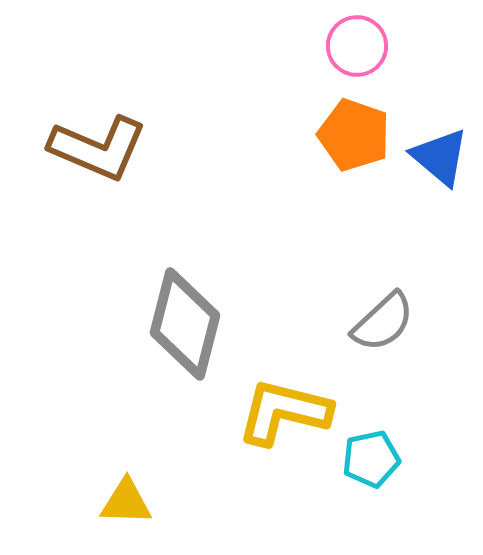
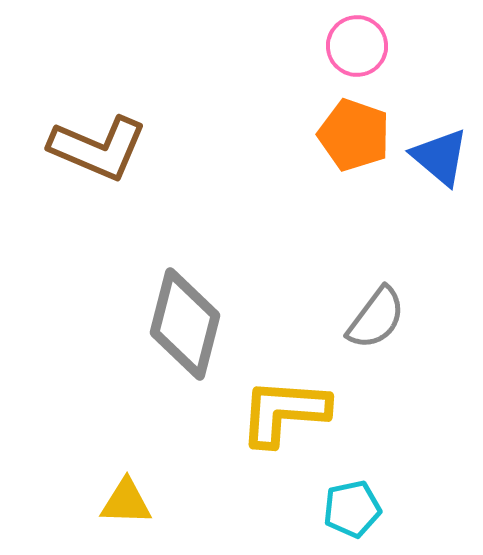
gray semicircle: moved 7 px left, 4 px up; rotated 10 degrees counterclockwise
yellow L-shape: rotated 10 degrees counterclockwise
cyan pentagon: moved 19 px left, 50 px down
